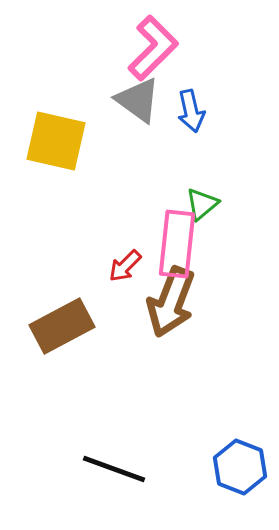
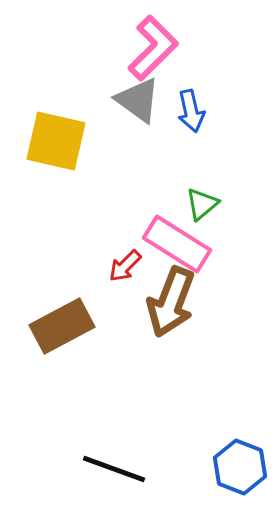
pink rectangle: rotated 64 degrees counterclockwise
